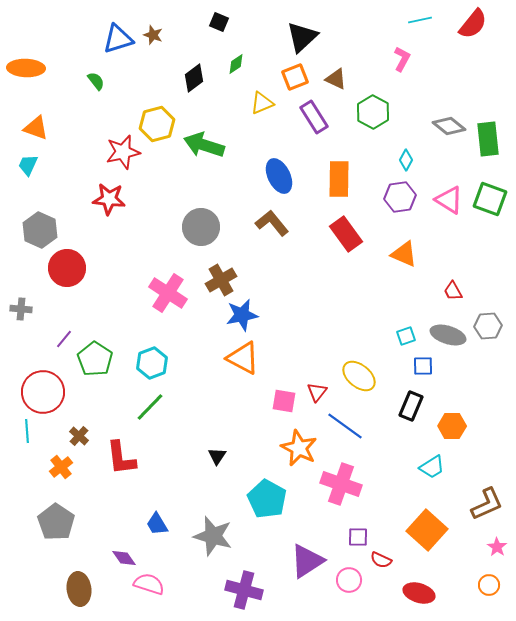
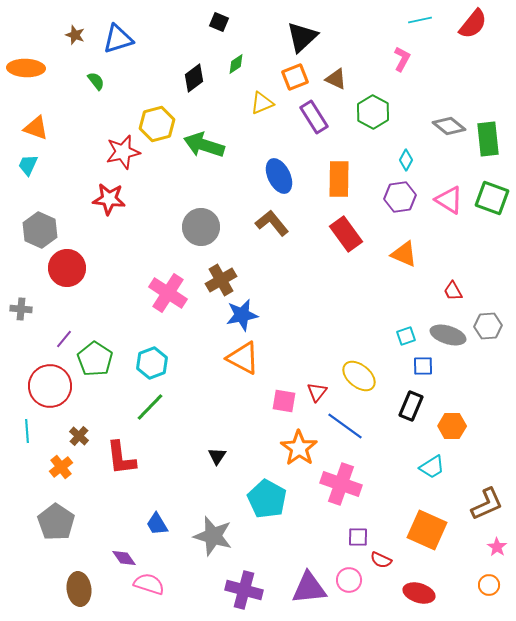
brown star at (153, 35): moved 78 px left
green square at (490, 199): moved 2 px right, 1 px up
red circle at (43, 392): moved 7 px right, 6 px up
orange star at (299, 448): rotated 9 degrees clockwise
orange square at (427, 530): rotated 18 degrees counterclockwise
purple triangle at (307, 561): moved 2 px right, 27 px down; rotated 27 degrees clockwise
